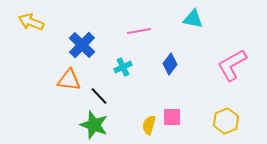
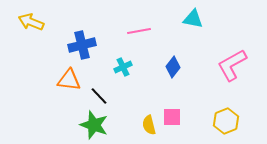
blue cross: rotated 32 degrees clockwise
blue diamond: moved 3 px right, 3 px down
yellow semicircle: rotated 30 degrees counterclockwise
